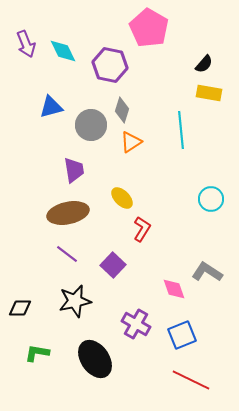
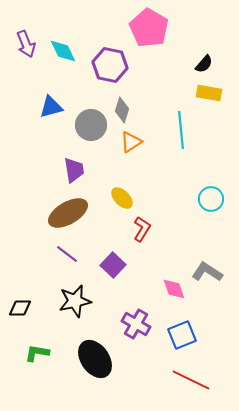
brown ellipse: rotated 18 degrees counterclockwise
